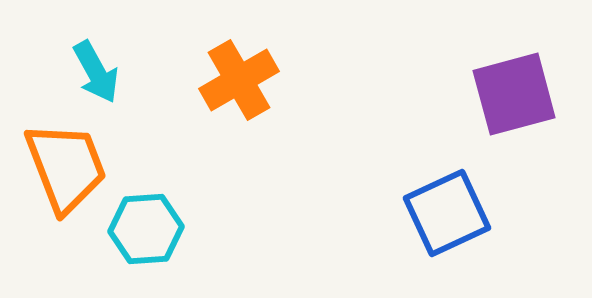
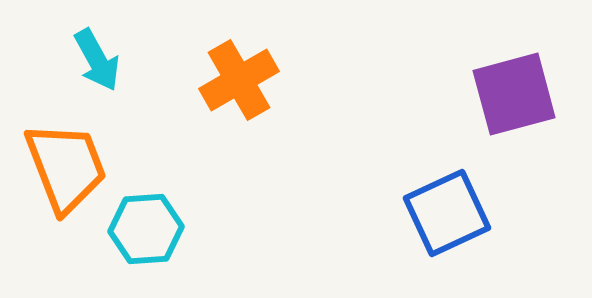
cyan arrow: moved 1 px right, 12 px up
